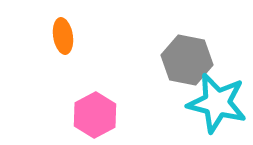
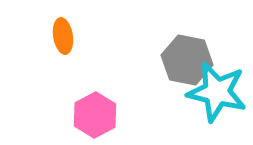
cyan star: moved 11 px up
